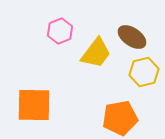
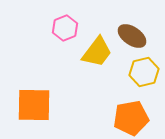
pink hexagon: moved 5 px right, 3 px up
brown ellipse: moved 1 px up
yellow trapezoid: moved 1 px right, 1 px up
orange pentagon: moved 11 px right
